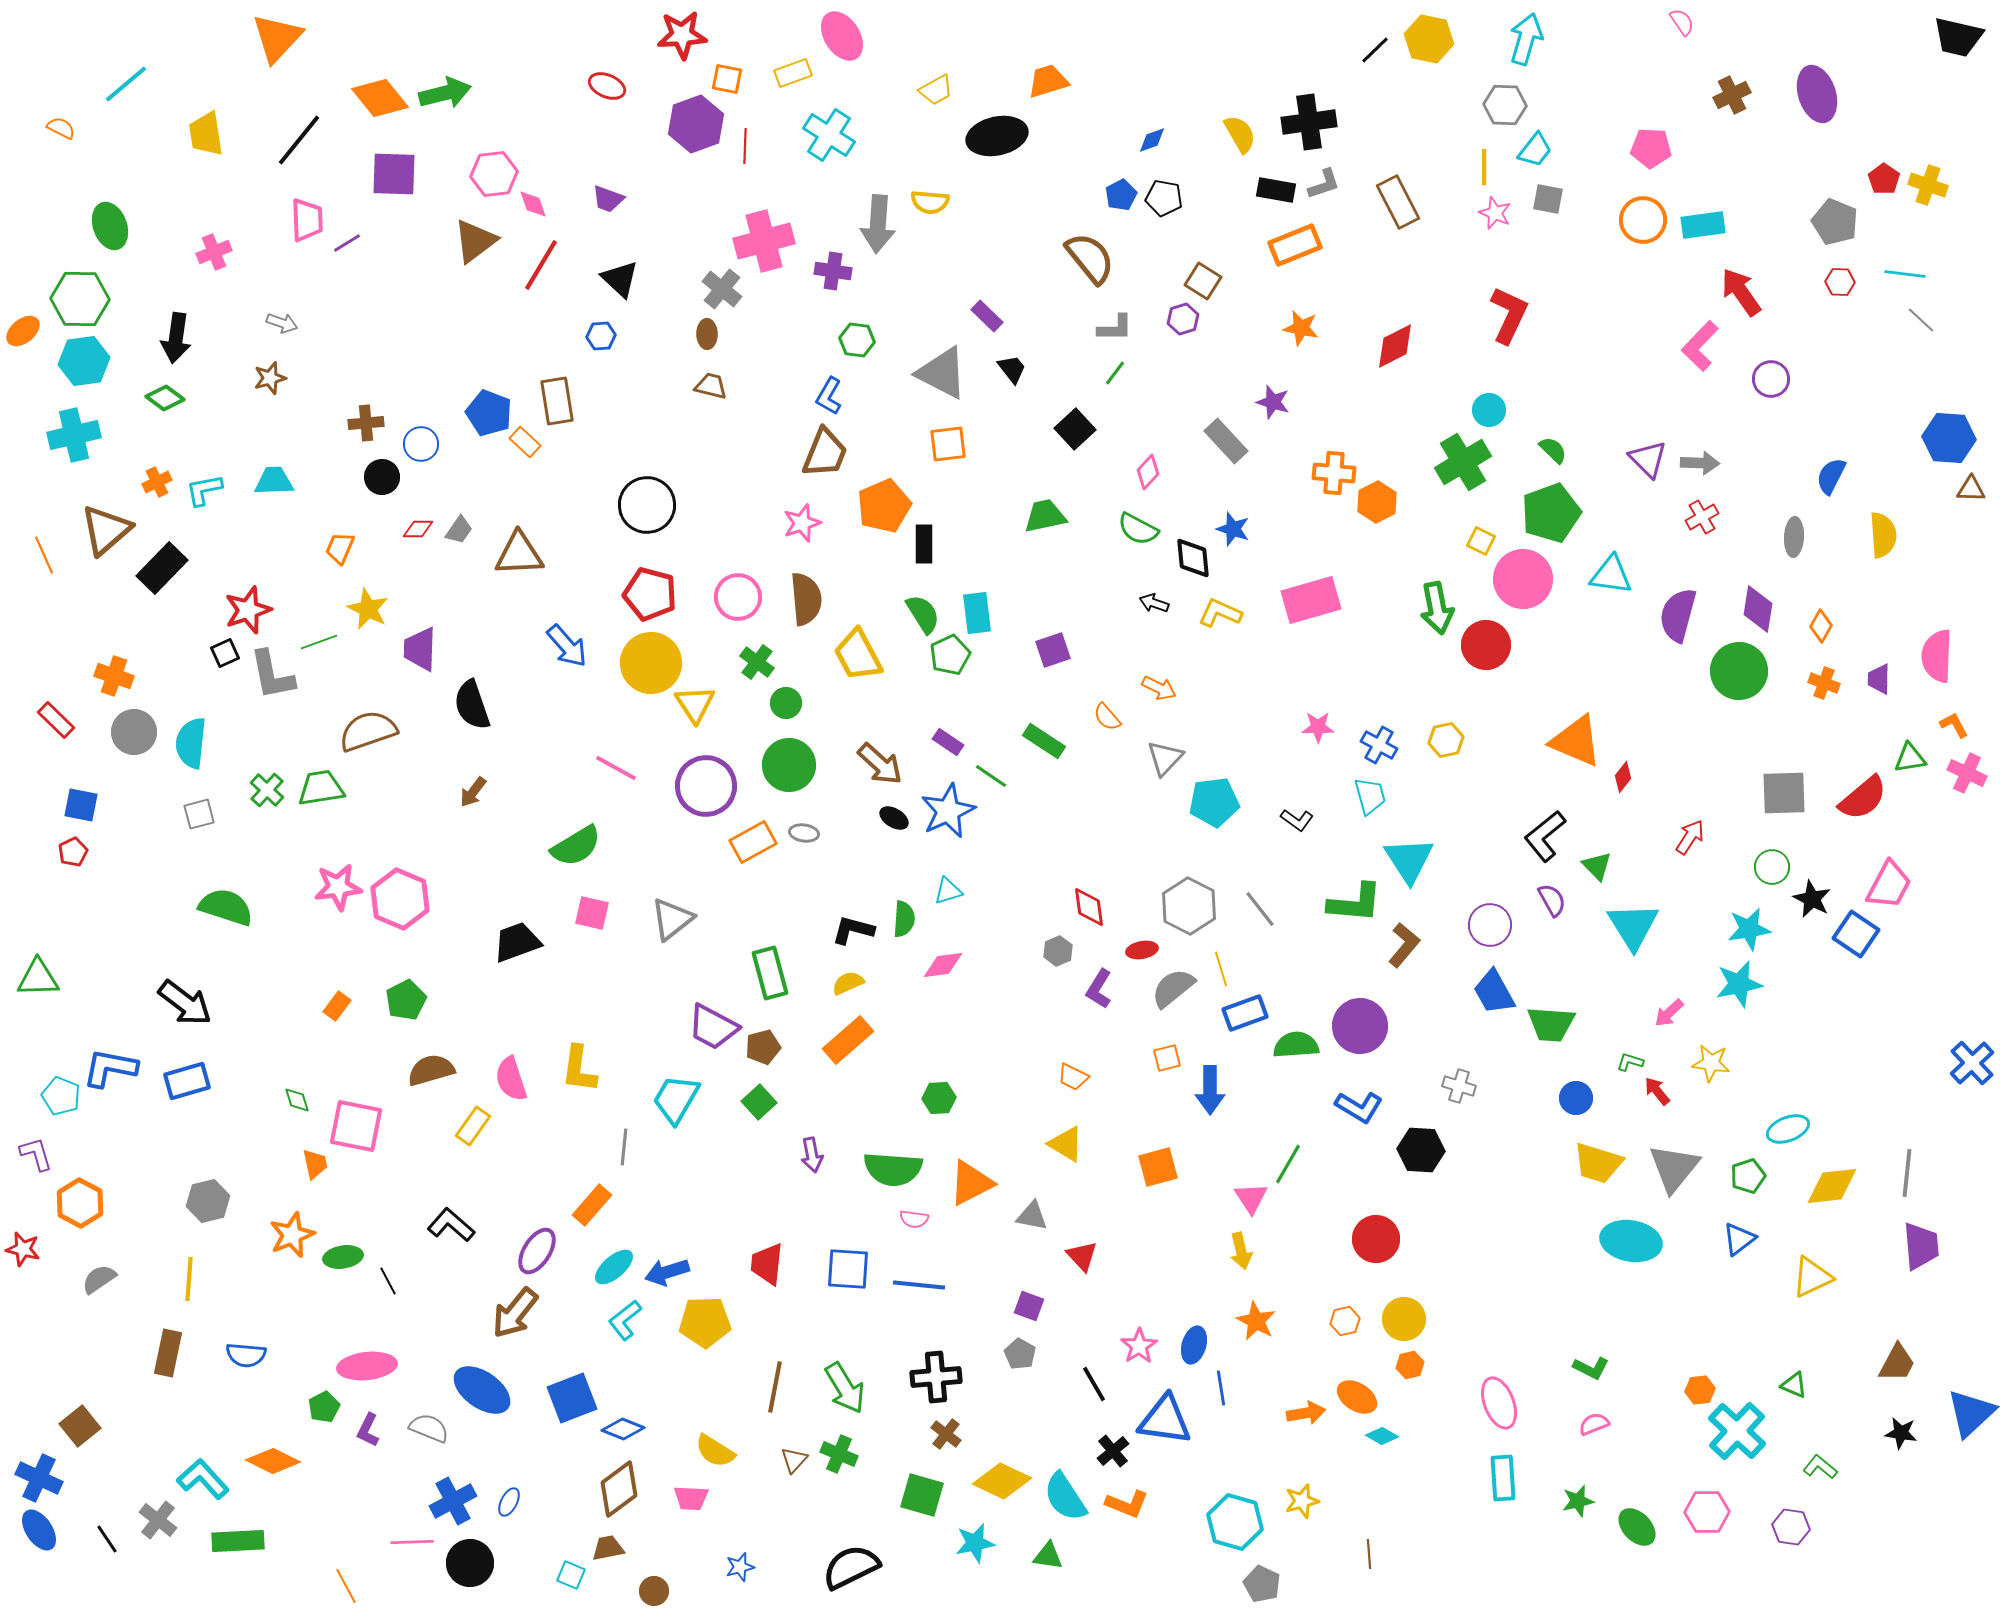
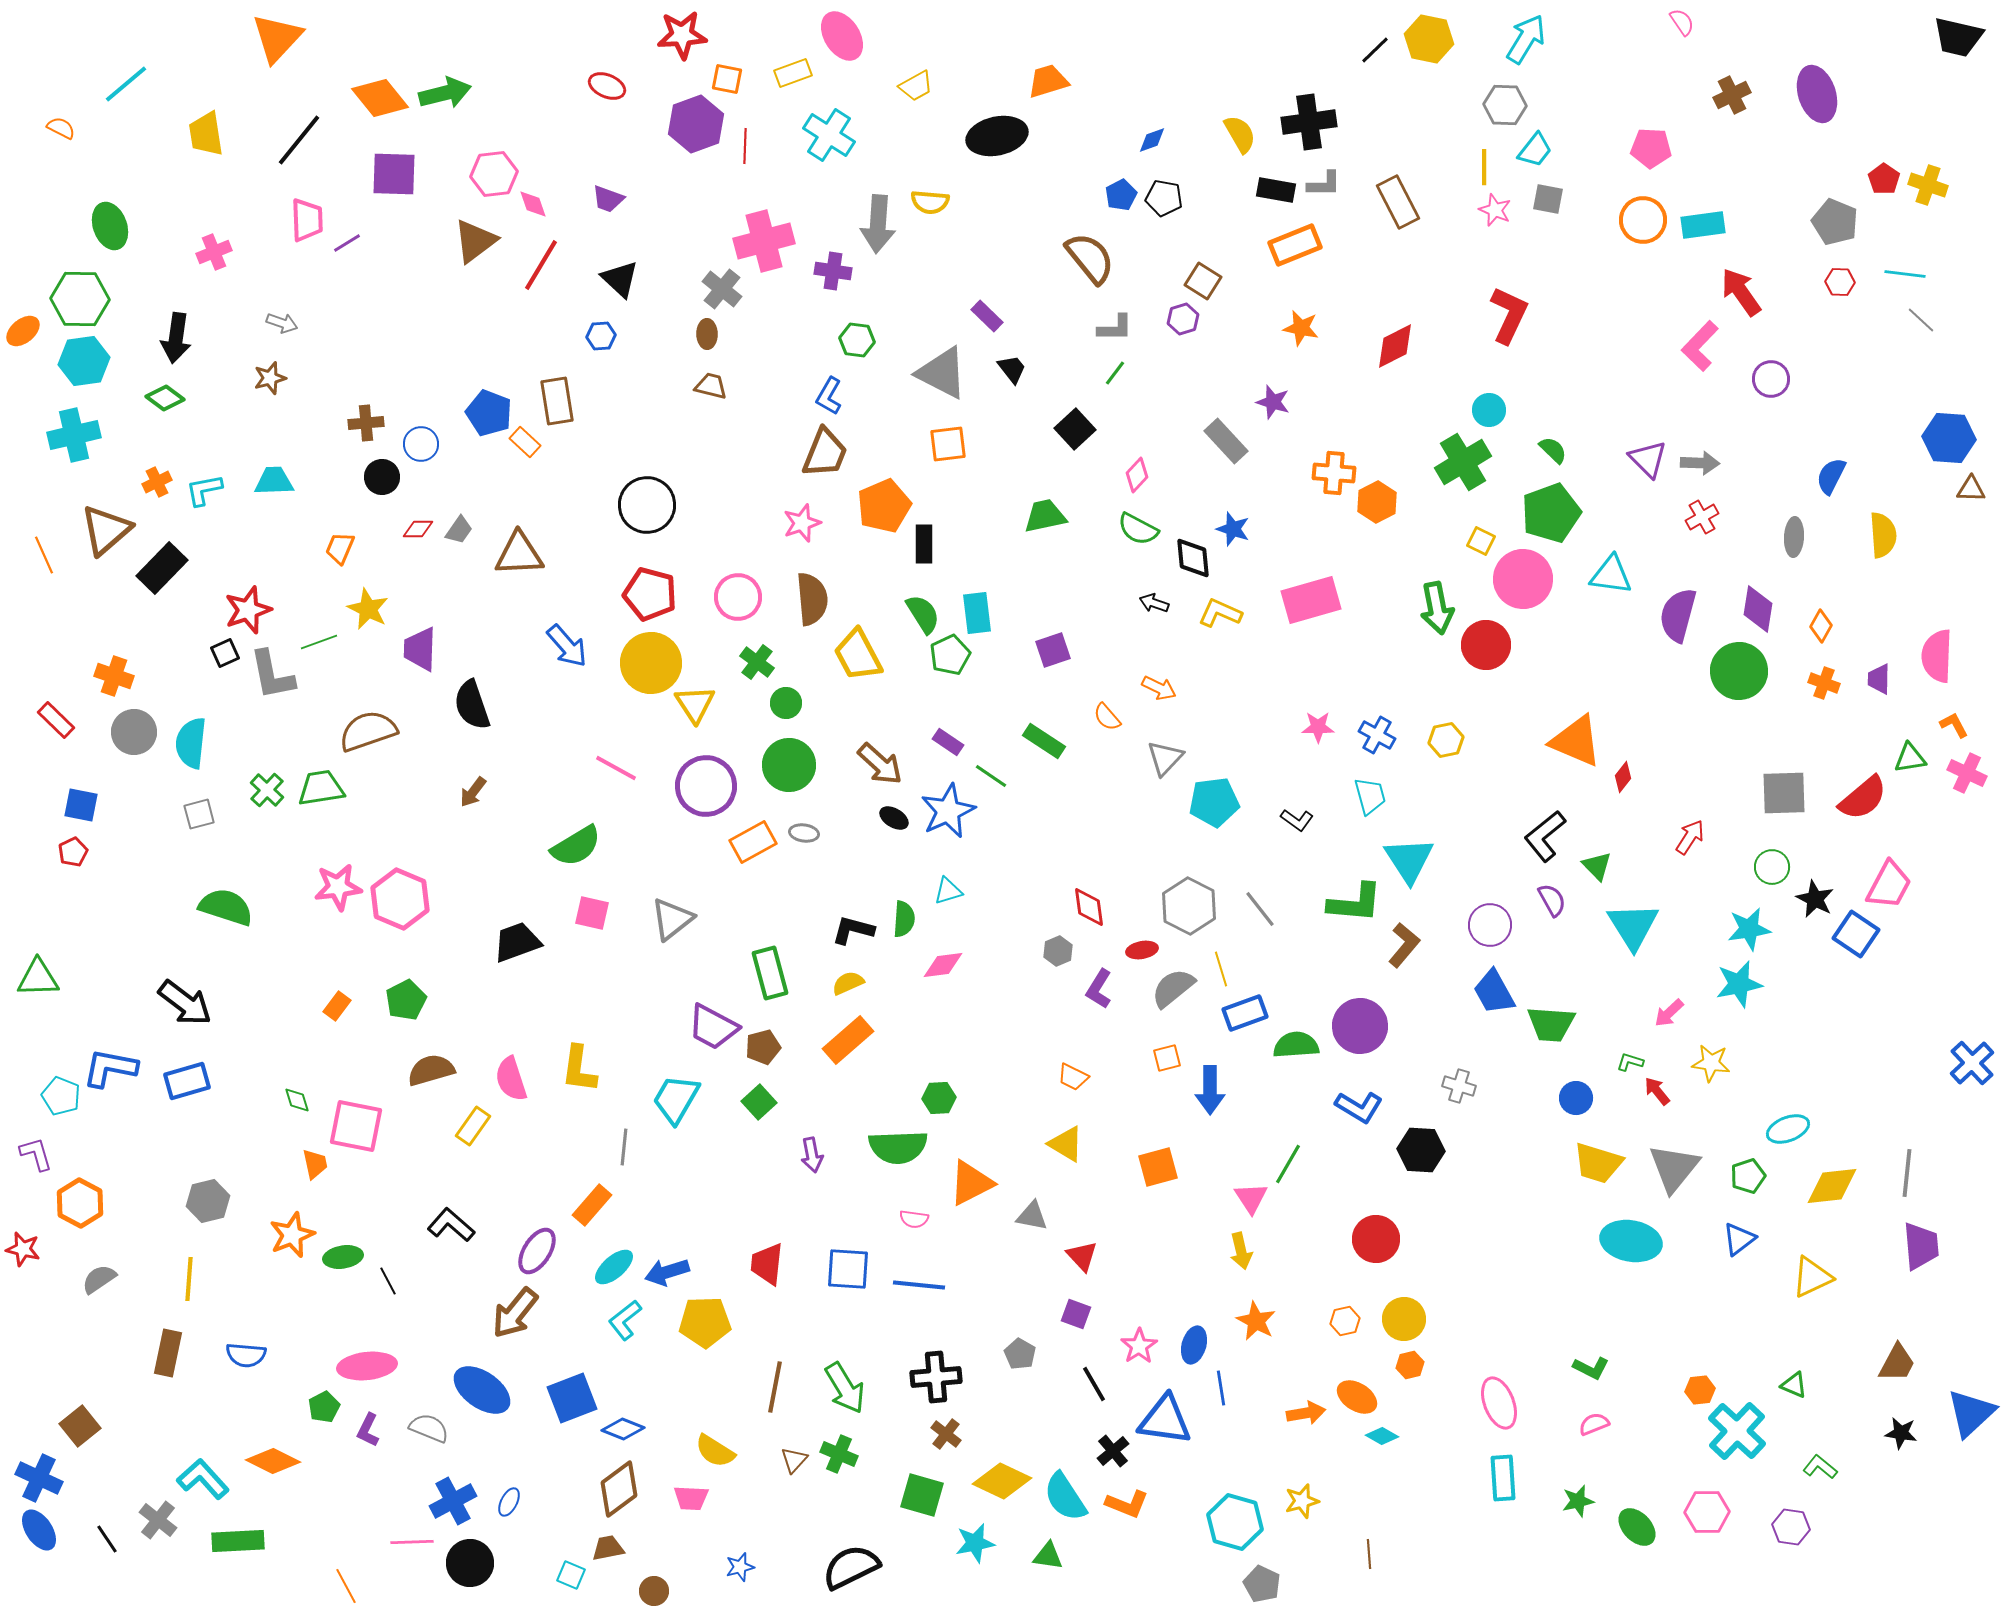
cyan arrow at (1526, 39): rotated 15 degrees clockwise
yellow trapezoid at (936, 90): moved 20 px left, 4 px up
gray L-shape at (1324, 184): rotated 18 degrees clockwise
pink star at (1495, 213): moved 3 px up
pink diamond at (1148, 472): moved 11 px left, 3 px down
brown semicircle at (806, 599): moved 6 px right
blue cross at (1379, 745): moved 2 px left, 10 px up
black star at (1812, 899): moved 3 px right
green semicircle at (893, 1169): moved 5 px right, 22 px up; rotated 6 degrees counterclockwise
purple square at (1029, 1306): moved 47 px right, 8 px down
